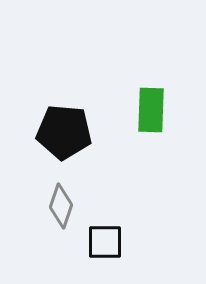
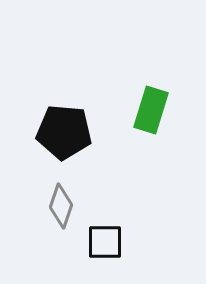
green rectangle: rotated 15 degrees clockwise
